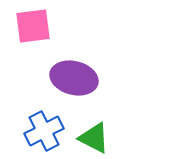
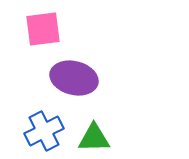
pink square: moved 10 px right, 3 px down
green triangle: rotated 28 degrees counterclockwise
